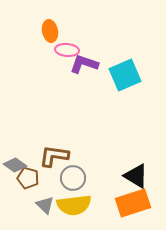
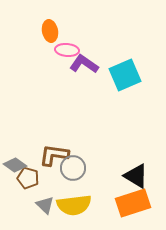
purple L-shape: rotated 16 degrees clockwise
brown L-shape: moved 1 px up
gray circle: moved 10 px up
